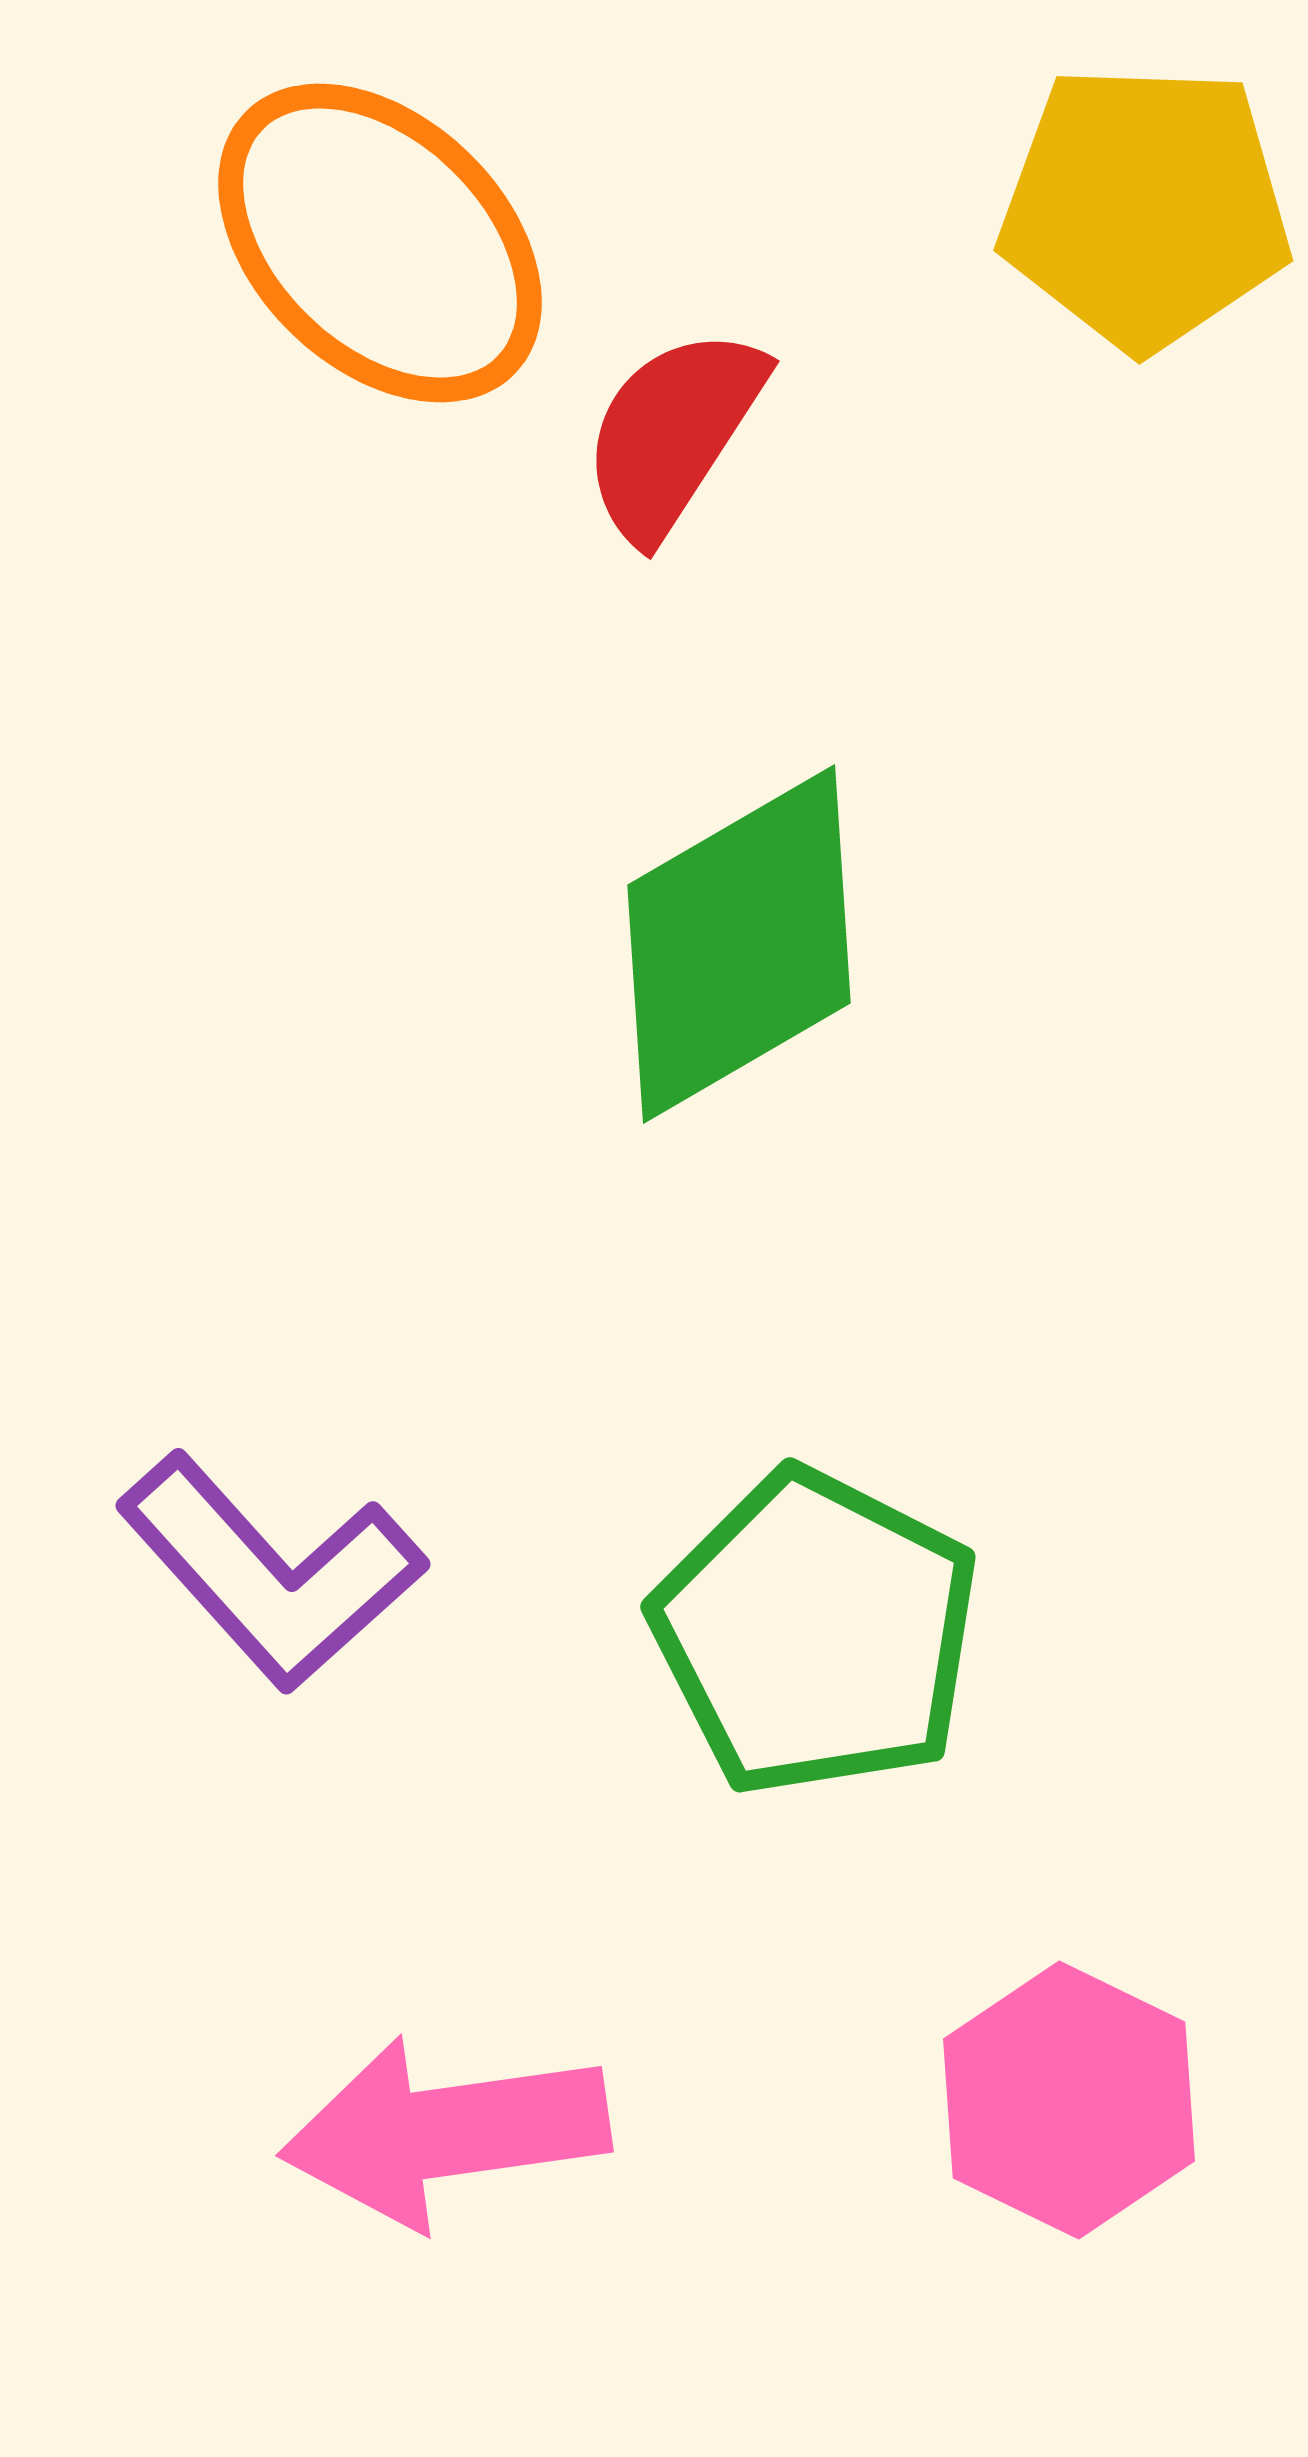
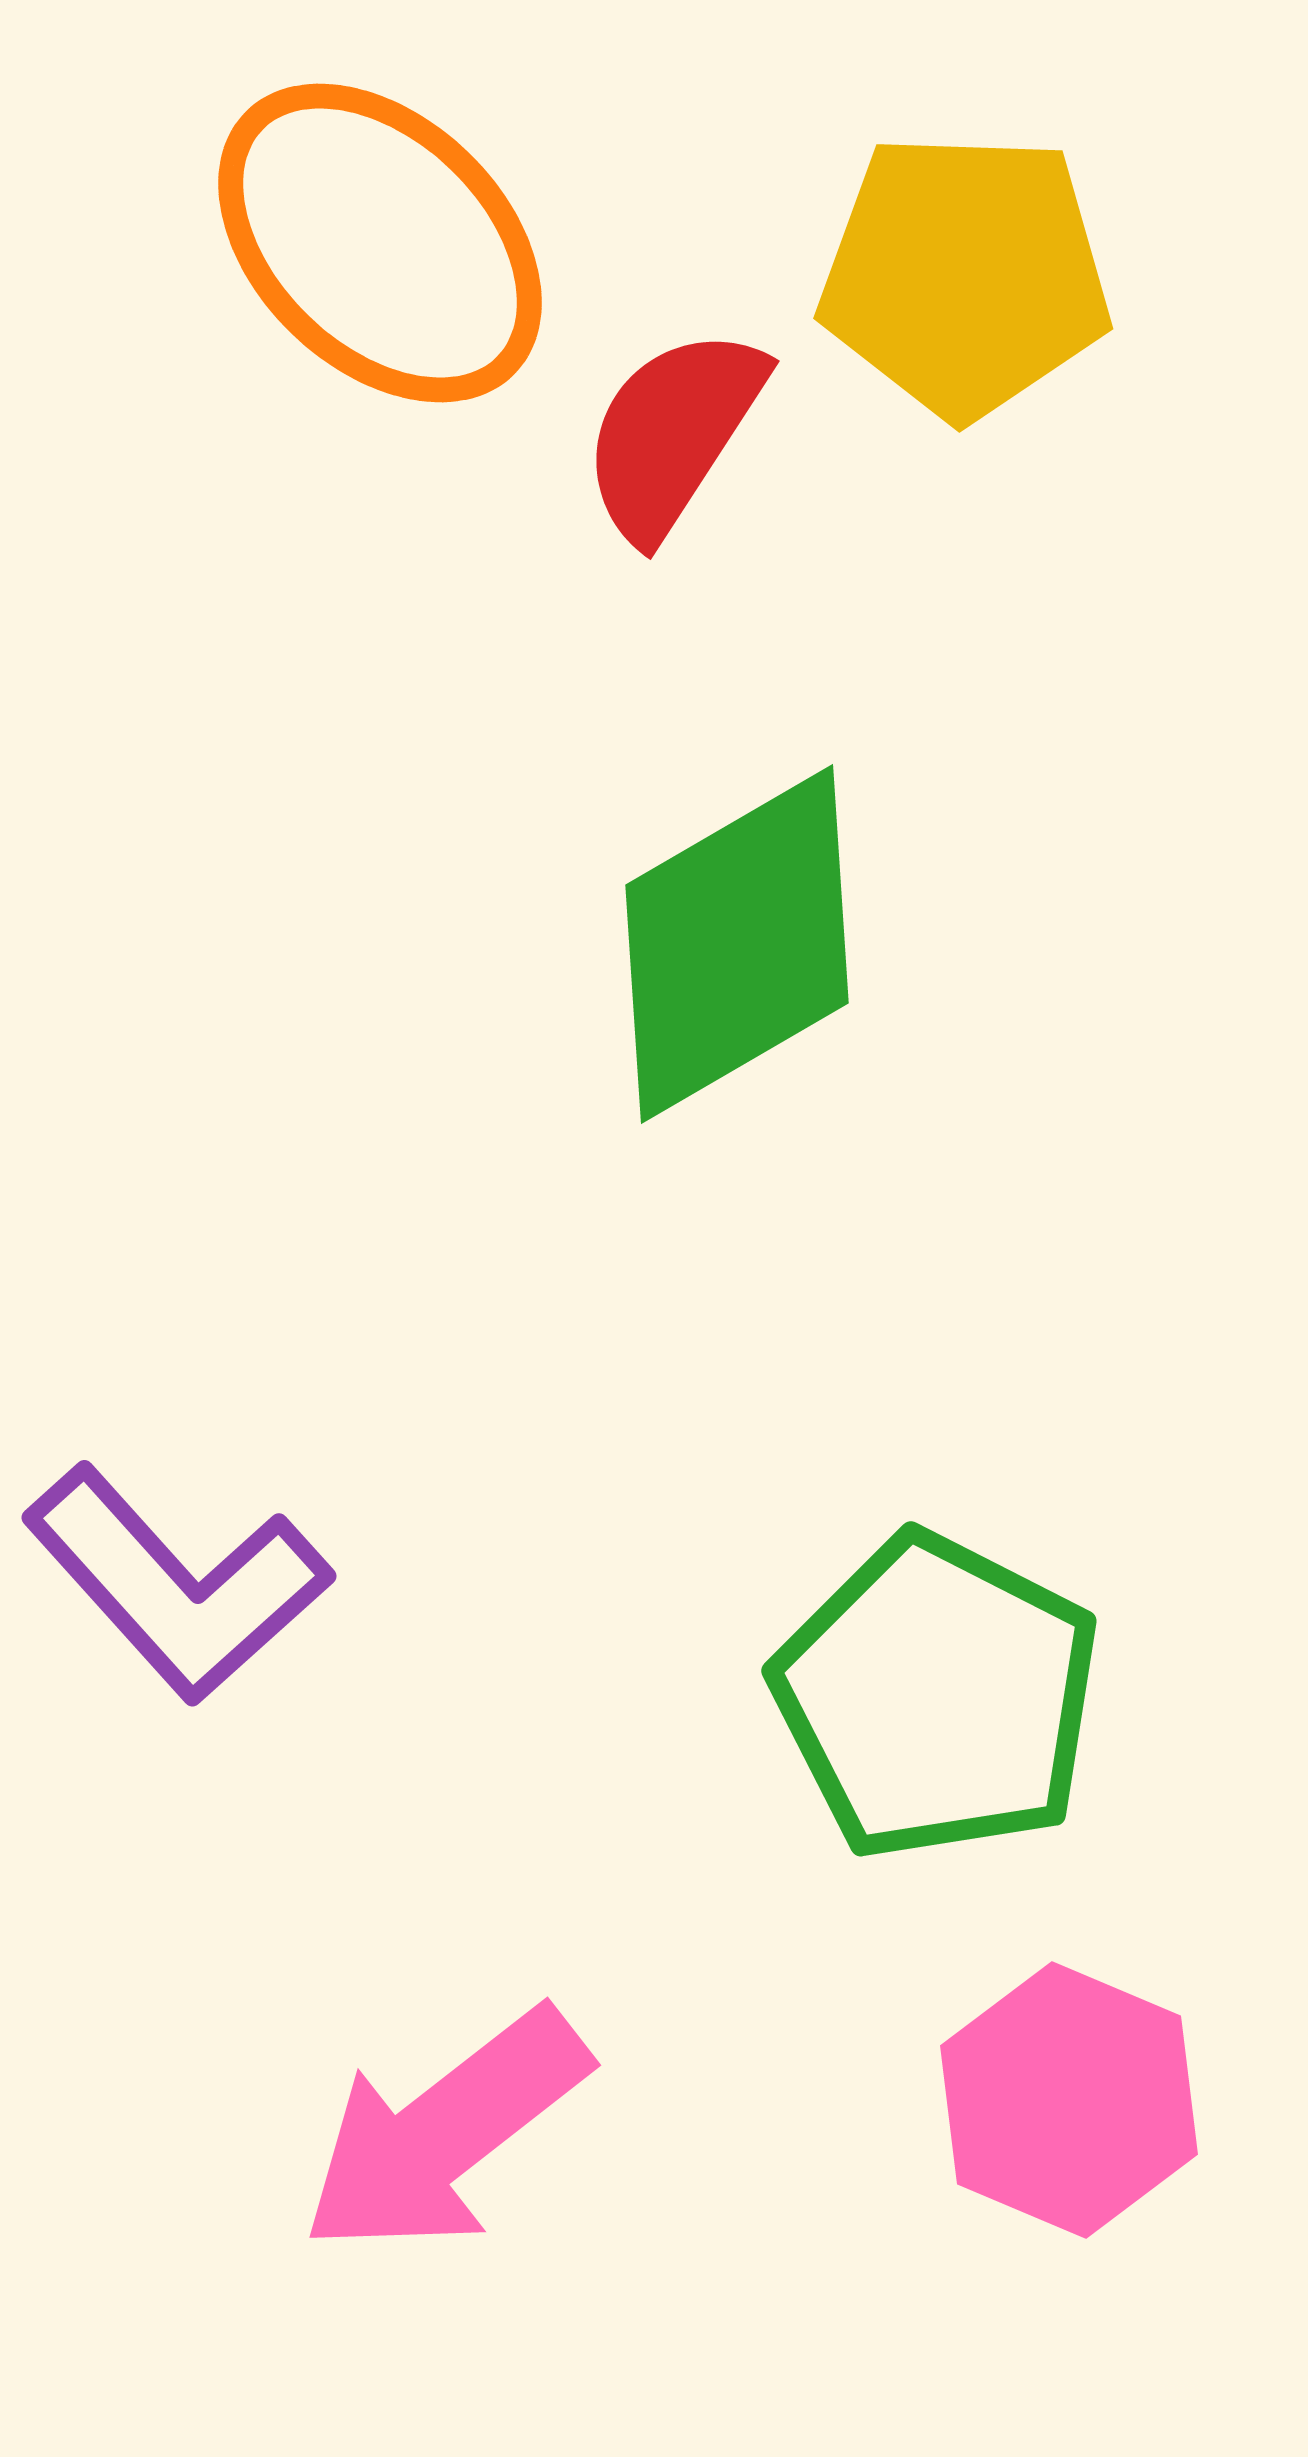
yellow pentagon: moved 180 px left, 68 px down
green diamond: moved 2 px left
purple L-shape: moved 94 px left, 12 px down
green pentagon: moved 121 px right, 64 px down
pink hexagon: rotated 3 degrees counterclockwise
pink arrow: rotated 30 degrees counterclockwise
